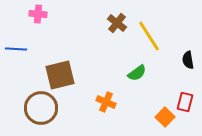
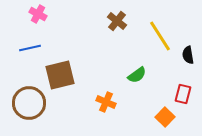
pink cross: rotated 24 degrees clockwise
brown cross: moved 2 px up
yellow line: moved 11 px right
blue line: moved 14 px right, 1 px up; rotated 15 degrees counterclockwise
black semicircle: moved 5 px up
green semicircle: moved 2 px down
red rectangle: moved 2 px left, 8 px up
brown circle: moved 12 px left, 5 px up
